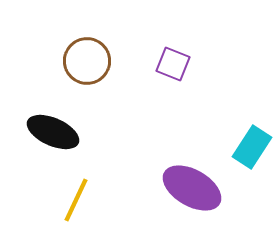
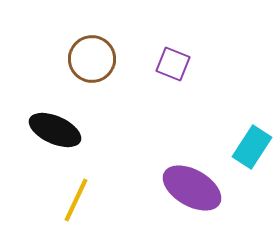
brown circle: moved 5 px right, 2 px up
black ellipse: moved 2 px right, 2 px up
